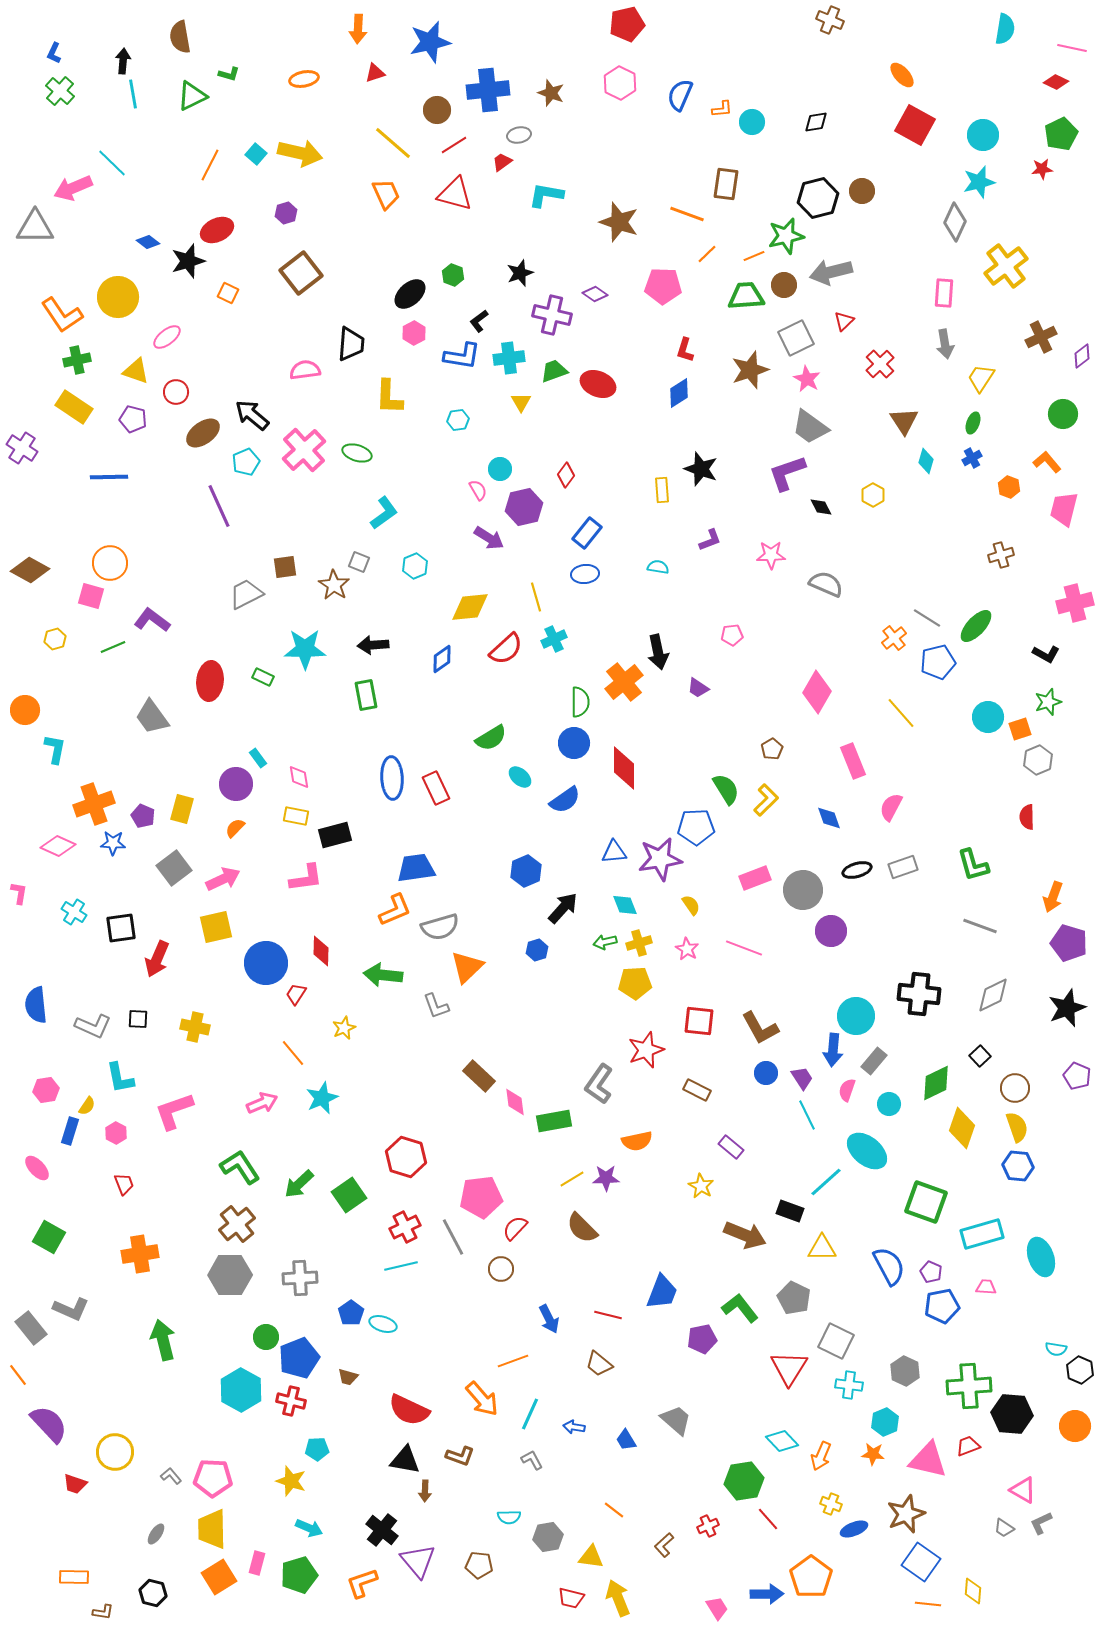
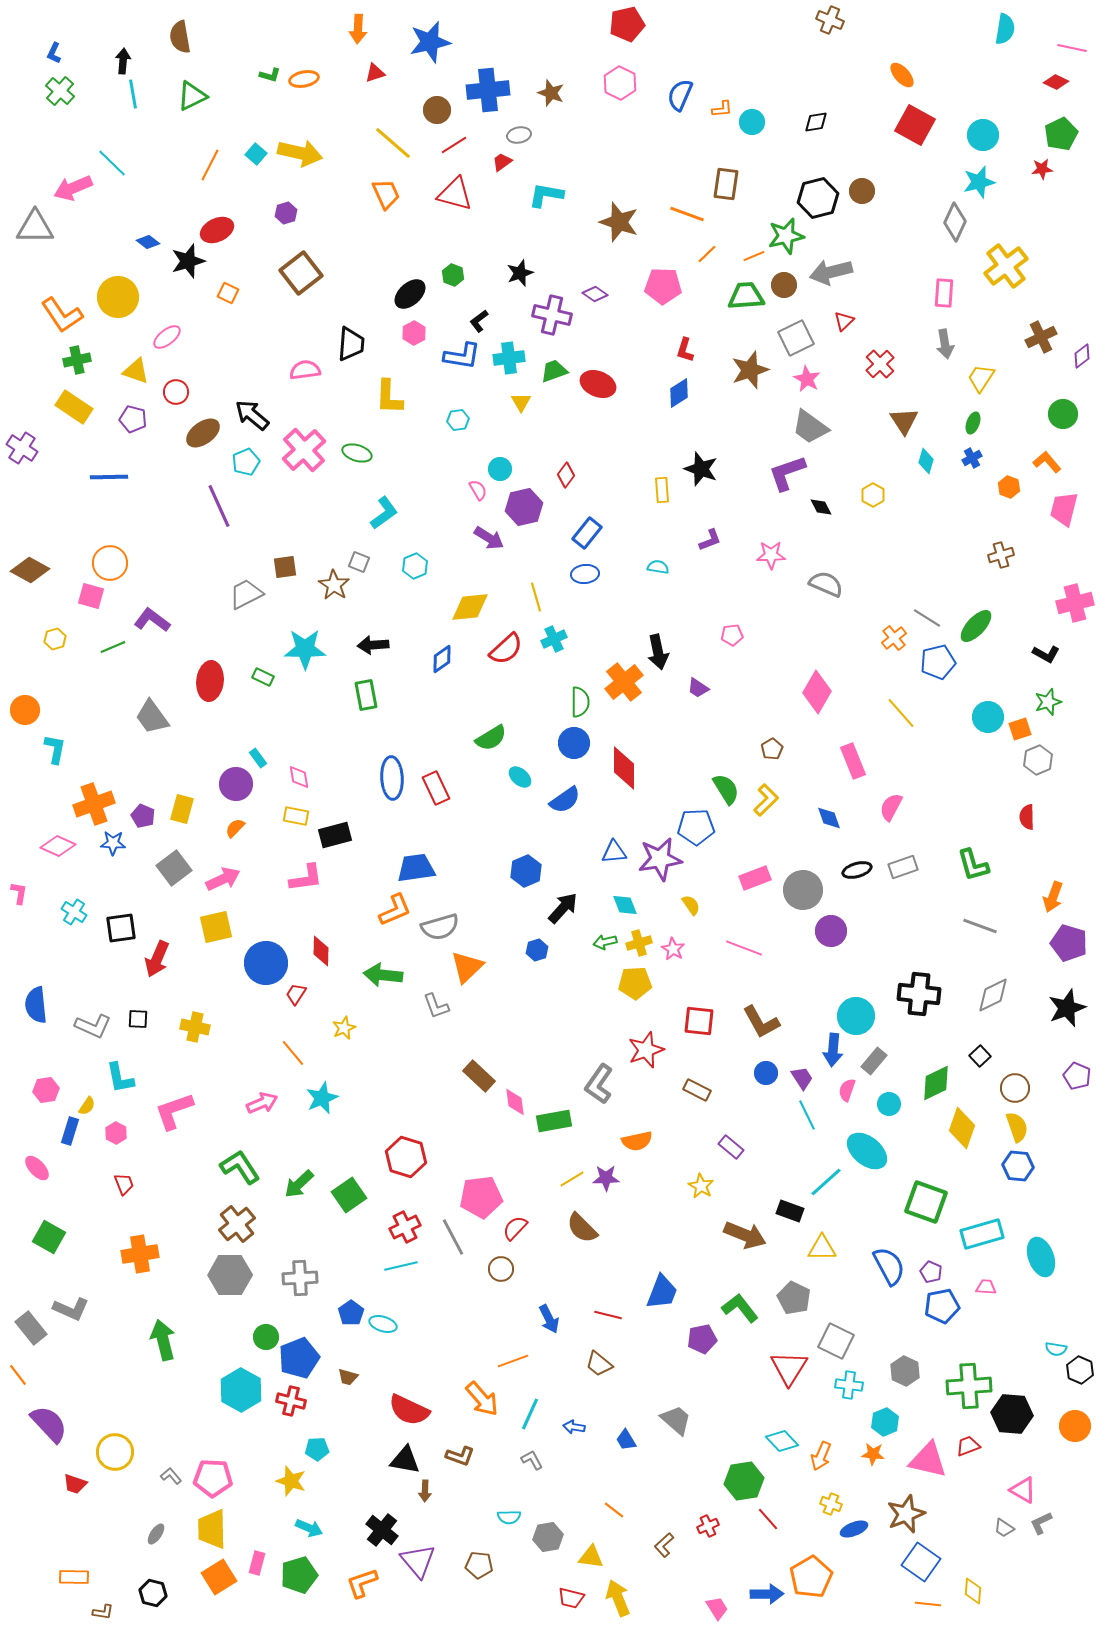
green L-shape at (229, 74): moved 41 px right, 1 px down
pink star at (687, 949): moved 14 px left
brown L-shape at (760, 1028): moved 1 px right, 6 px up
orange pentagon at (811, 1577): rotated 6 degrees clockwise
